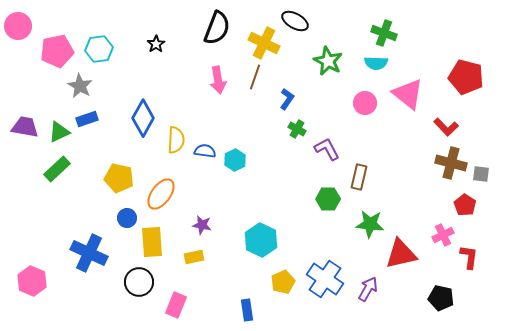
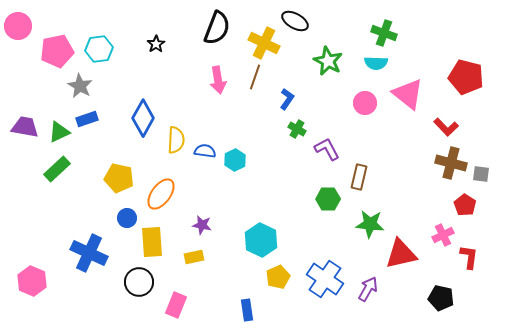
yellow pentagon at (283, 282): moved 5 px left, 5 px up
